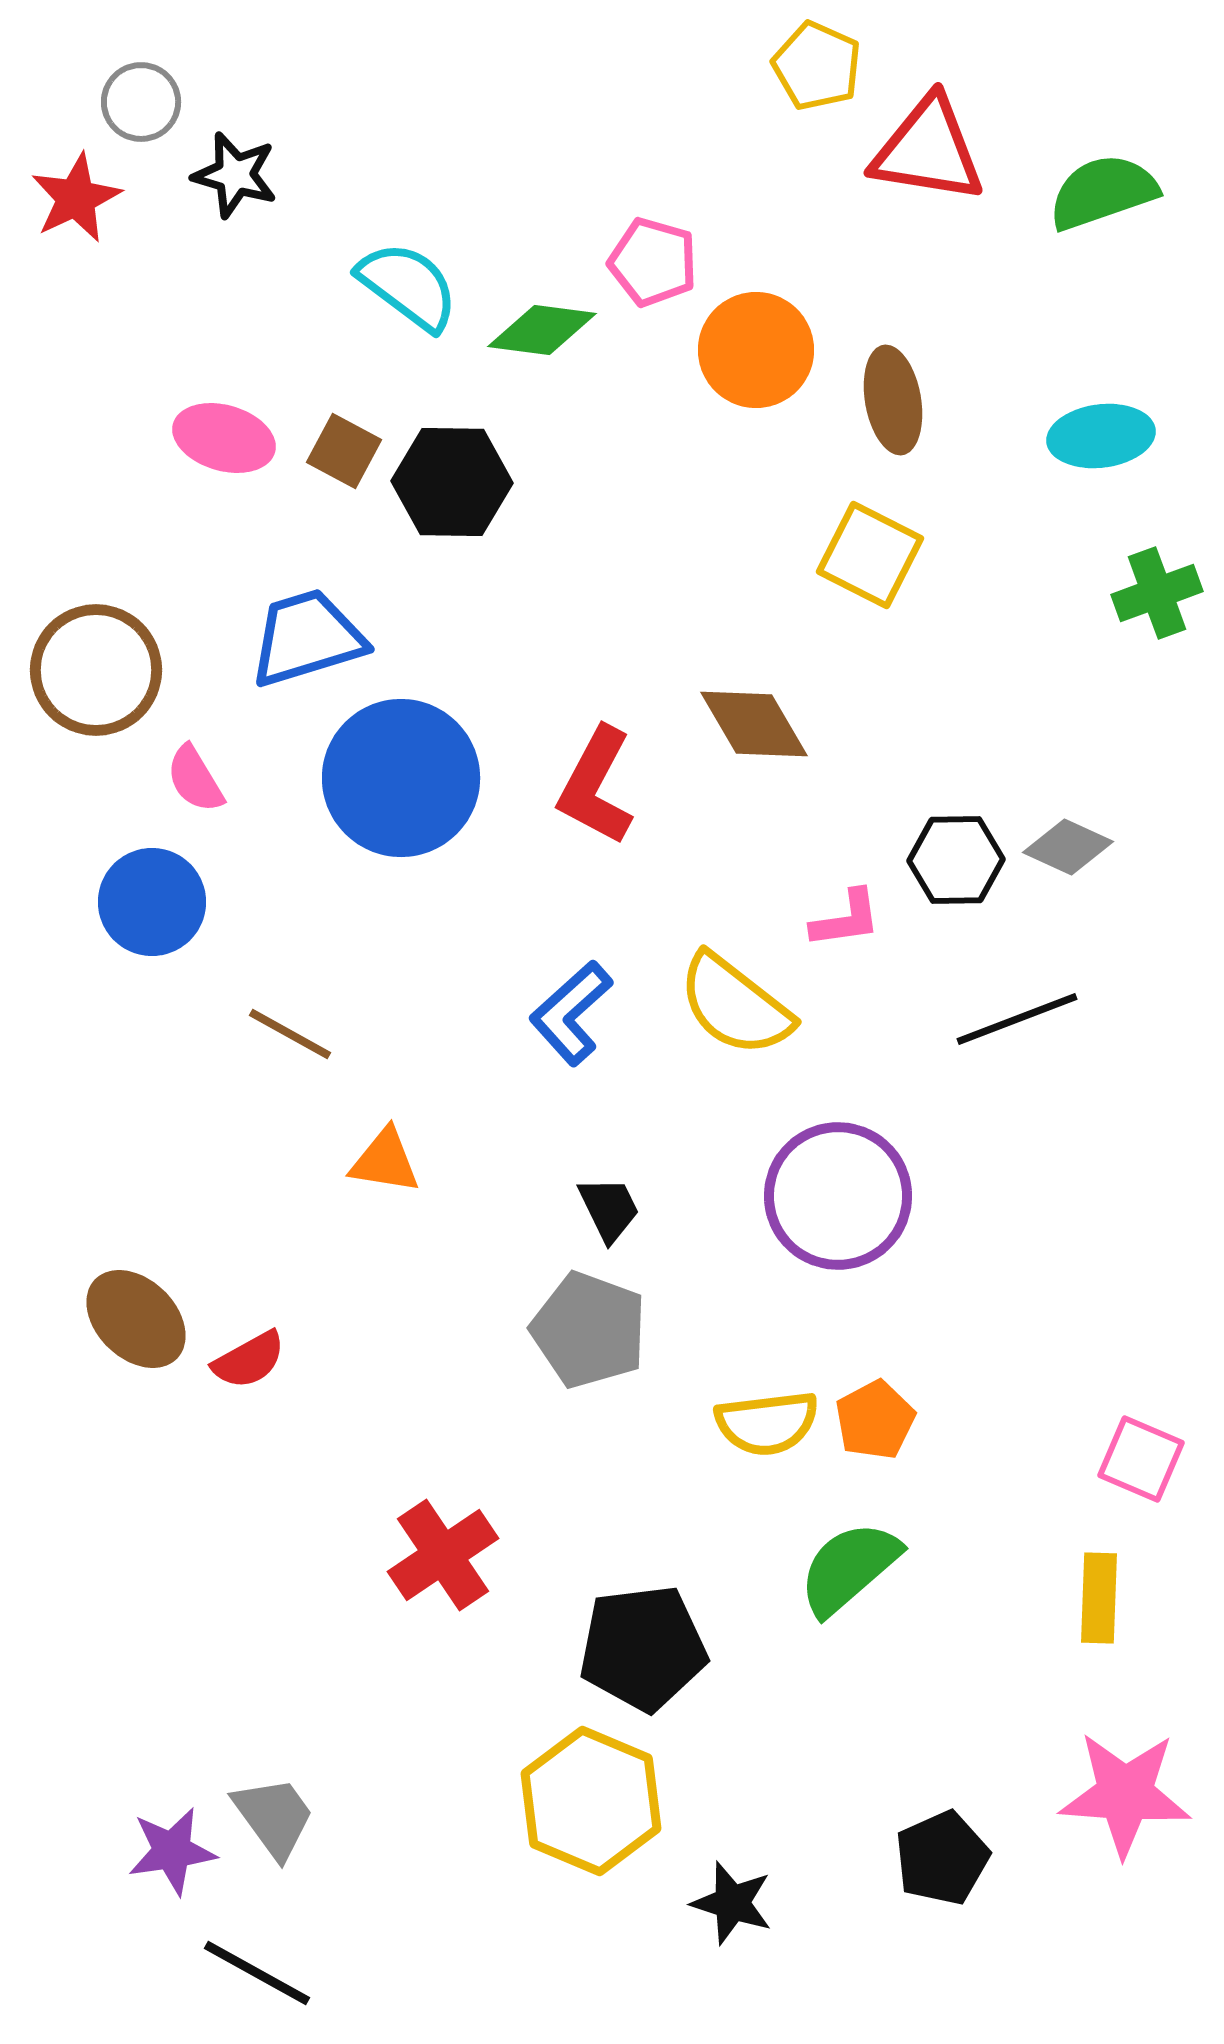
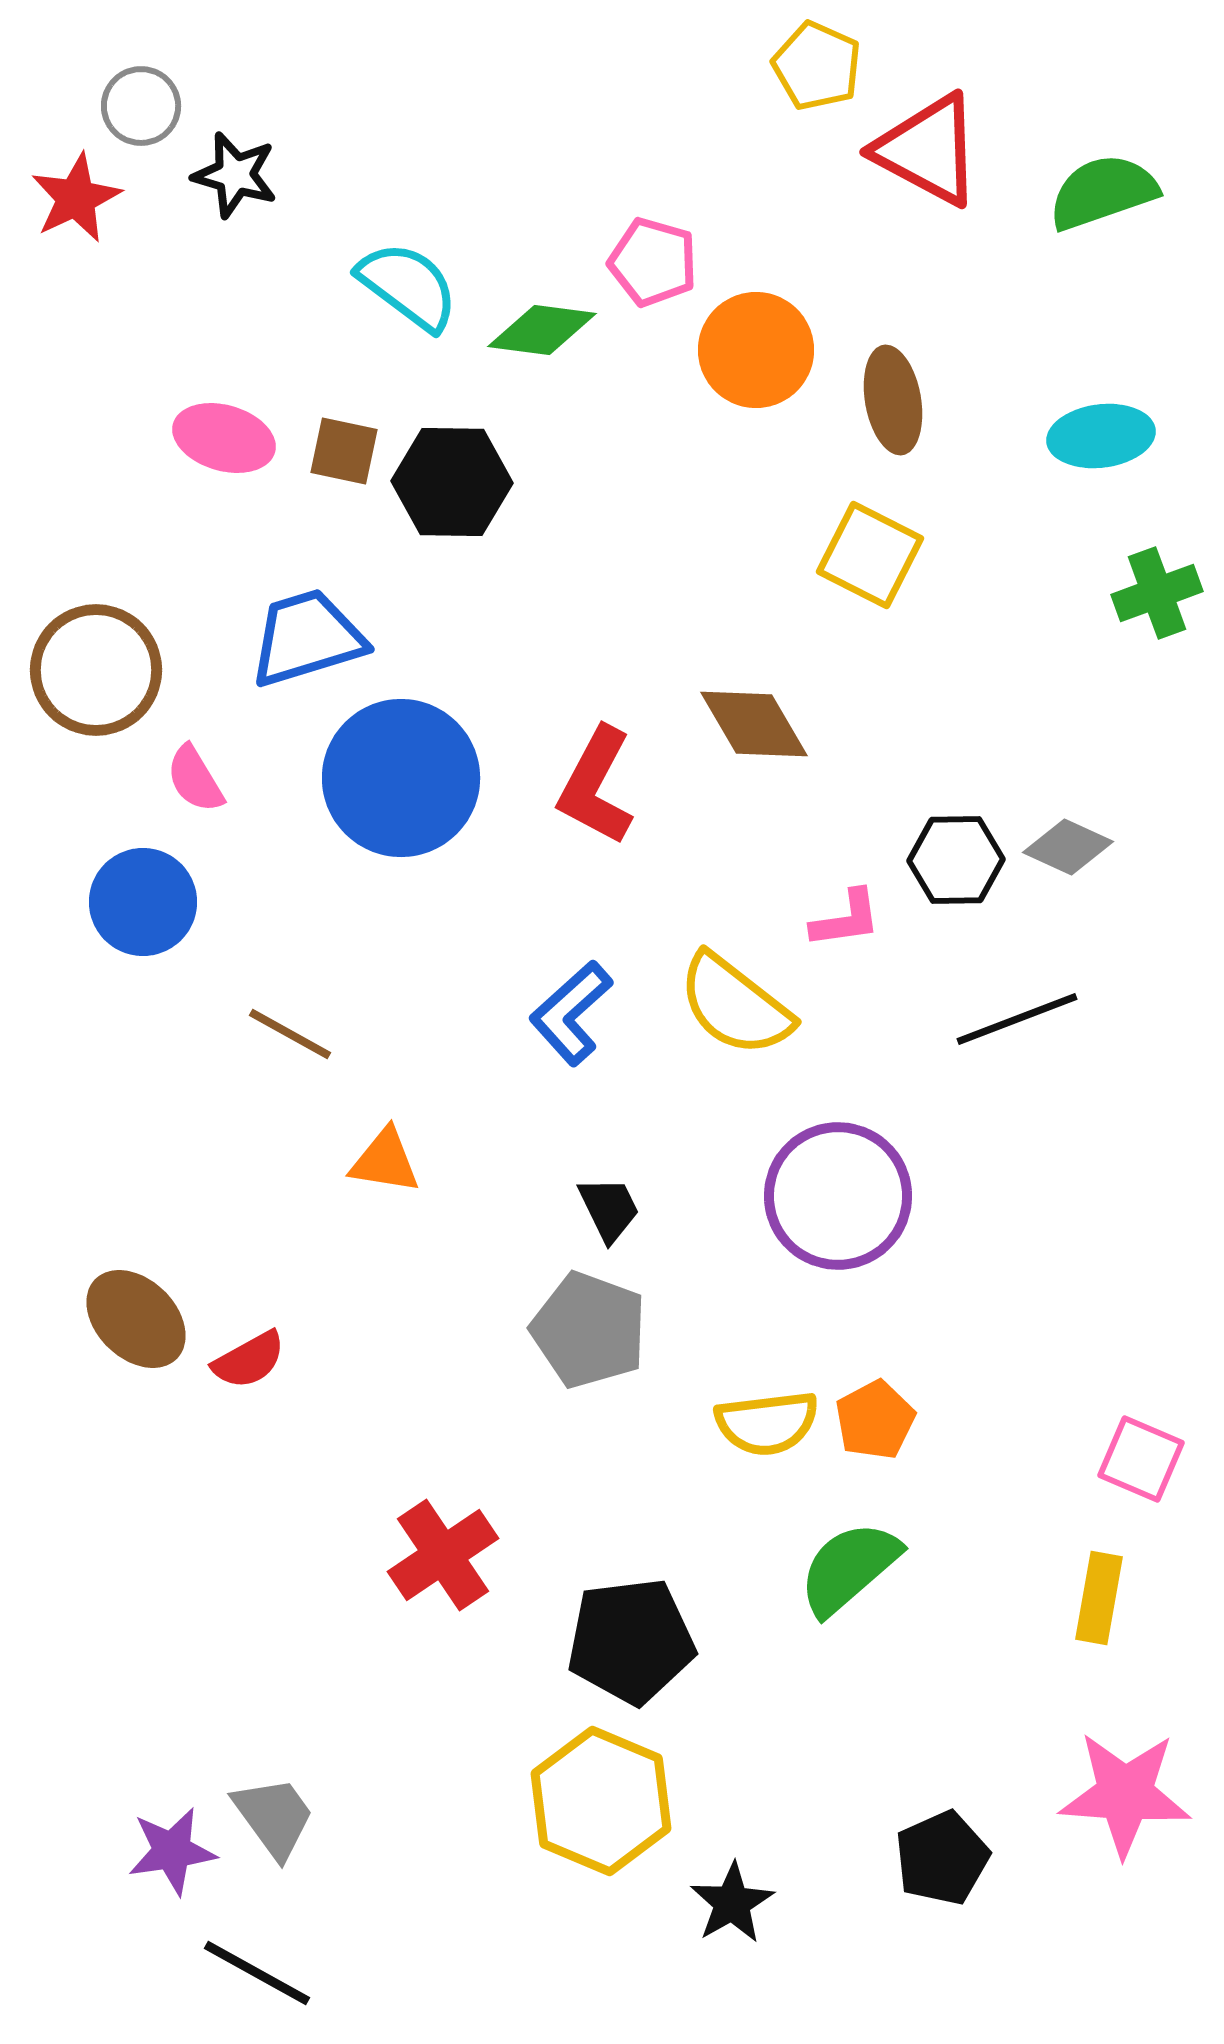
gray circle at (141, 102): moved 4 px down
red triangle at (928, 150): rotated 19 degrees clockwise
brown square at (344, 451): rotated 16 degrees counterclockwise
blue circle at (152, 902): moved 9 px left
yellow rectangle at (1099, 1598): rotated 8 degrees clockwise
black pentagon at (643, 1648): moved 12 px left, 7 px up
yellow hexagon at (591, 1801): moved 10 px right
black star at (732, 1903): rotated 24 degrees clockwise
